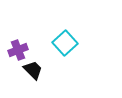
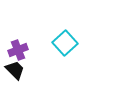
black trapezoid: moved 18 px left
